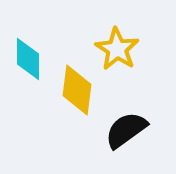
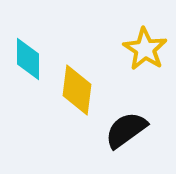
yellow star: moved 28 px right
